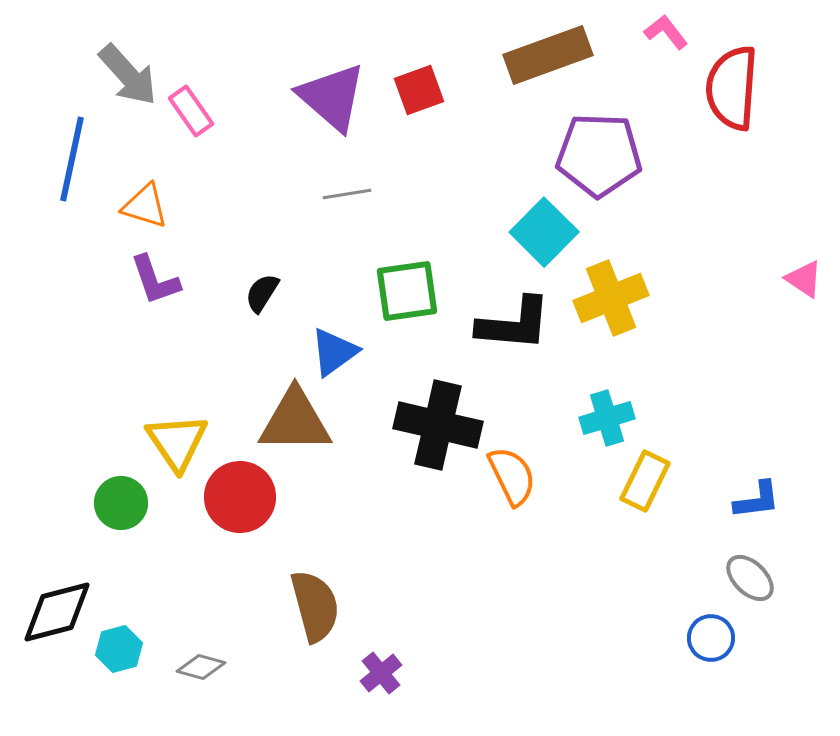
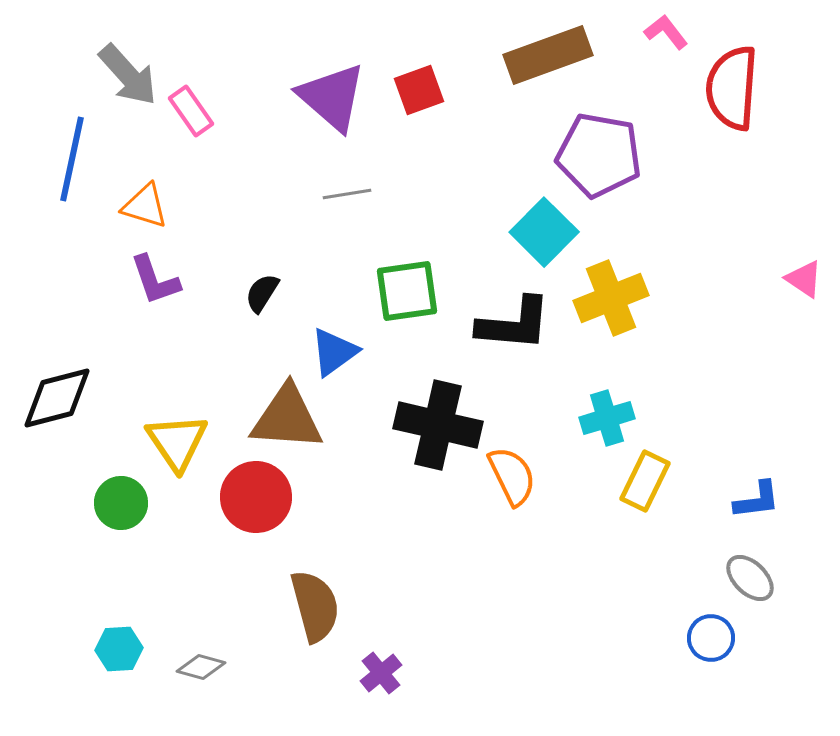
purple pentagon: rotated 8 degrees clockwise
brown triangle: moved 8 px left, 3 px up; rotated 4 degrees clockwise
red circle: moved 16 px right
black diamond: moved 214 px up
cyan hexagon: rotated 12 degrees clockwise
